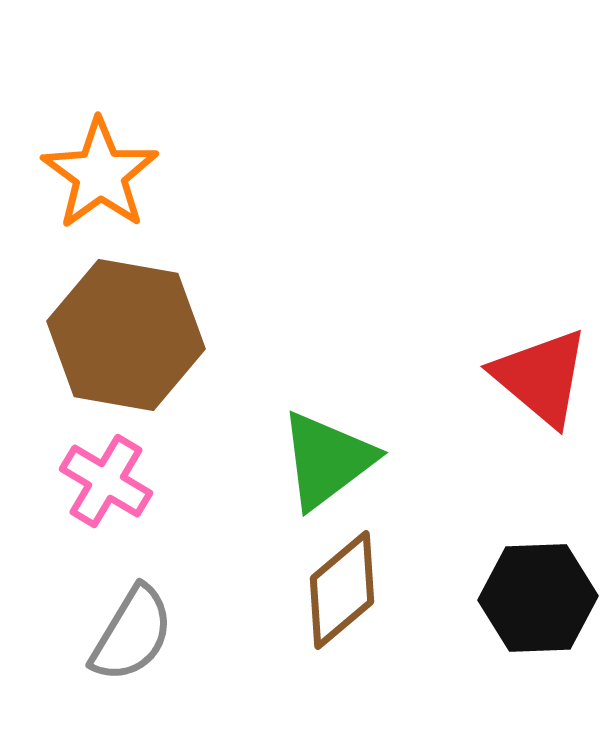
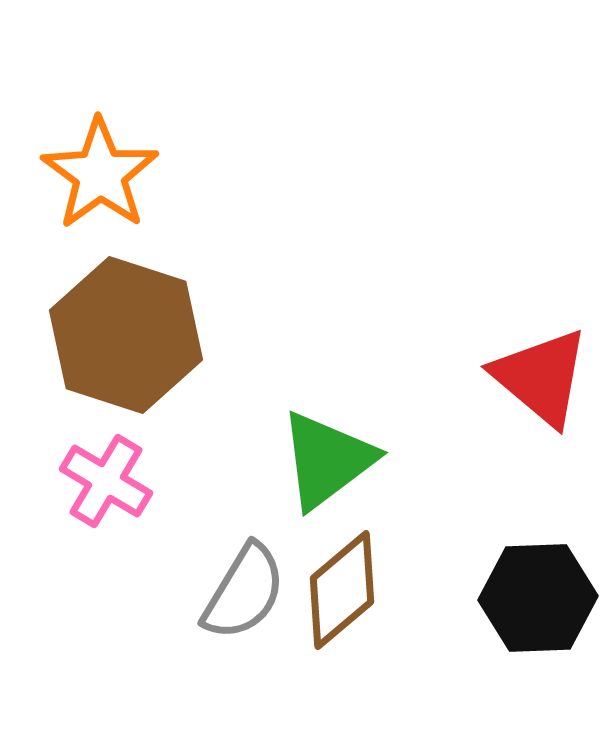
brown hexagon: rotated 8 degrees clockwise
gray semicircle: moved 112 px right, 42 px up
